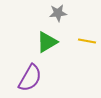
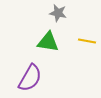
gray star: rotated 18 degrees clockwise
green triangle: moved 1 px right; rotated 40 degrees clockwise
